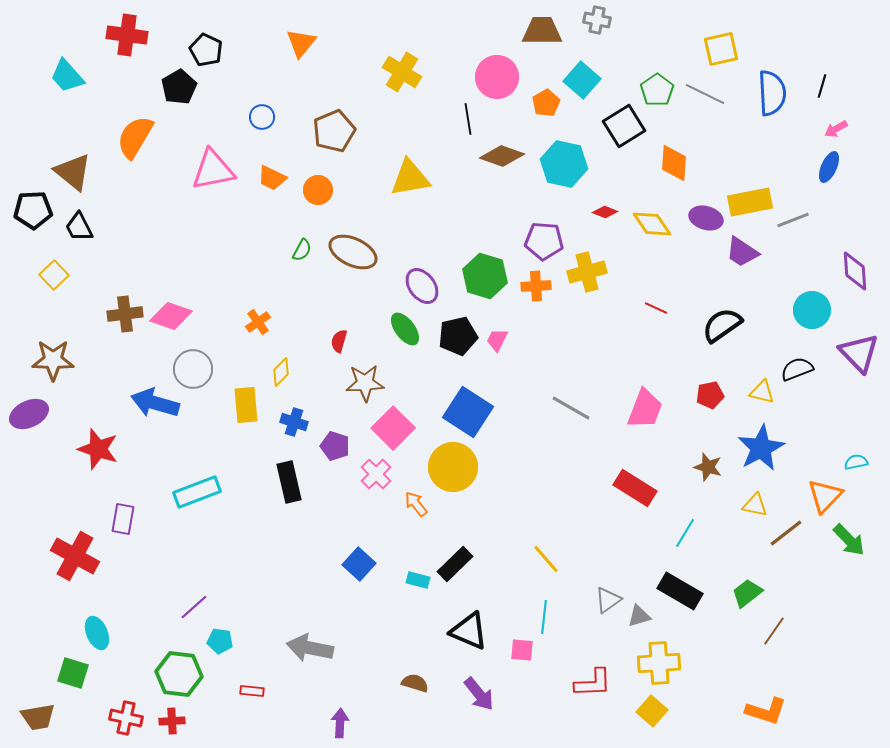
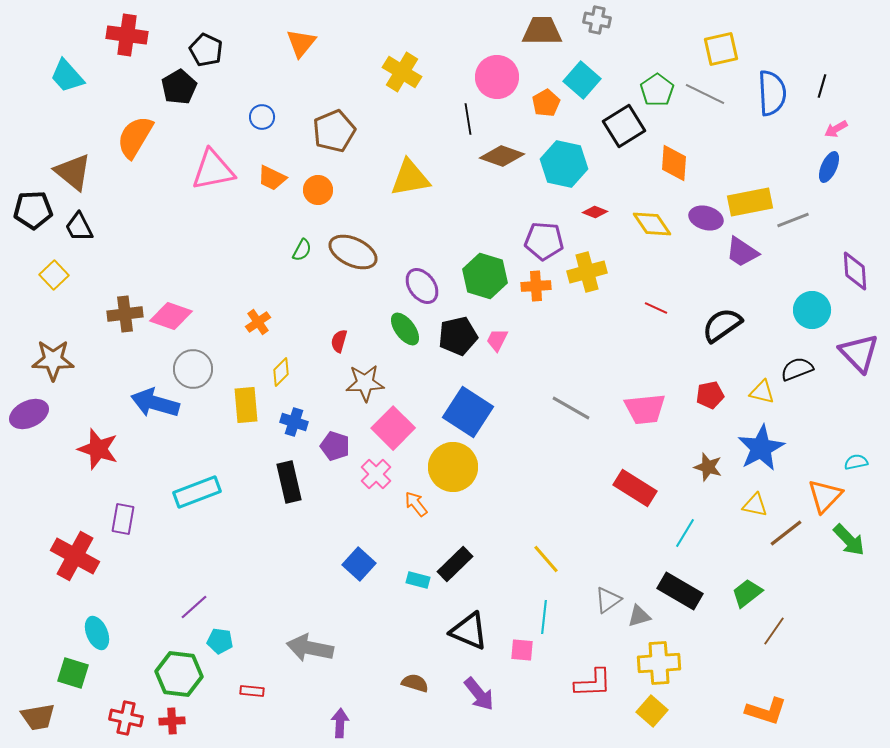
red diamond at (605, 212): moved 10 px left
pink trapezoid at (645, 409): rotated 63 degrees clockwise
